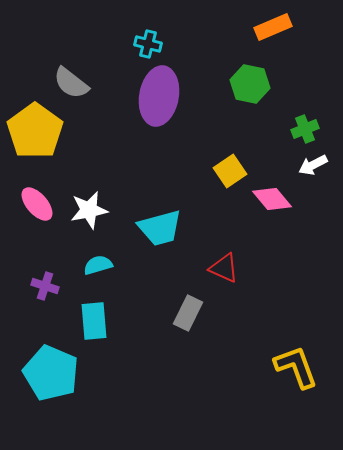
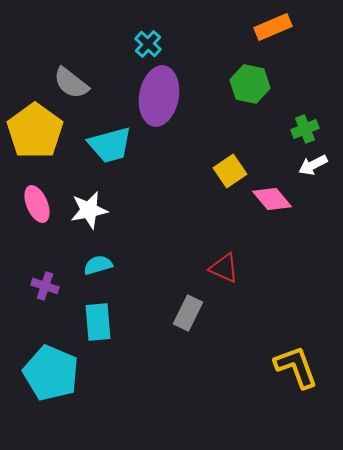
cyan cross: rotated 28 degrees clockwise
pink ellipse: rotated 18 degrees clockwise
cyan trapezoid: moved 50 px left, 83 px up
cyan rectangle: moved 4 px right, 1 px down
